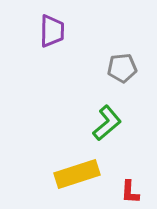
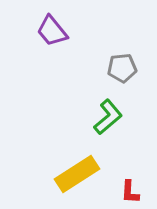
purple trapezoid: rotated 140 degrees clockwise
green L-shape: moved 1 px right, 6 px up
yellow rectangle: rotated 15 degrees counterclockwise
